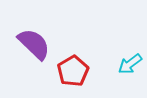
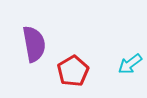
purple semicircle: rotated 36 degrees clockwise
